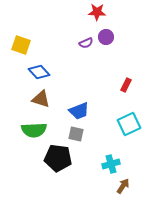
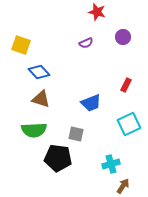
red star: rotated 12 degrees clockwise
purple circle: moved 17 px right
blue trapezoid: moved 12 px right, 8 px up
